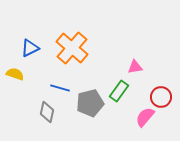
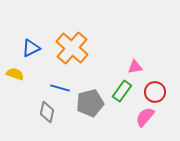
blue triangle: moved 1 px right
green rectangle: moved 3 px right
red circle: moved 6 px left, 5 px up
